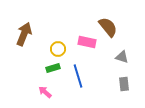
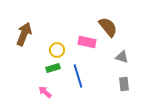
yellow circle: moved 1 px left, 1 px down
